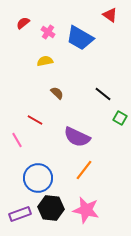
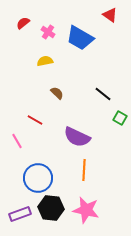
pink line: moved 1 px down
orange line: rotated 35 degrees counterclockwise
